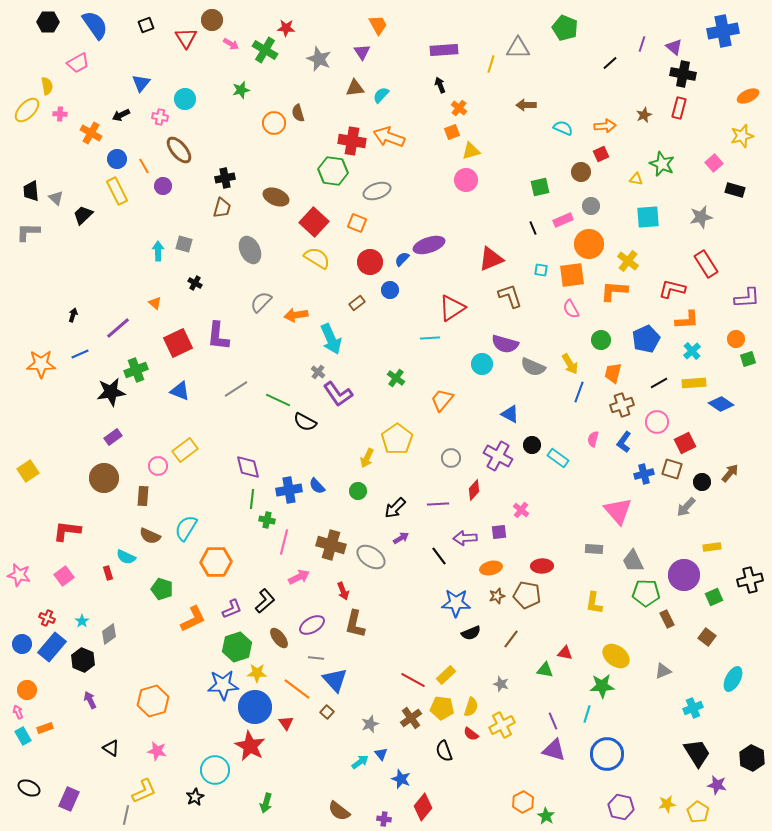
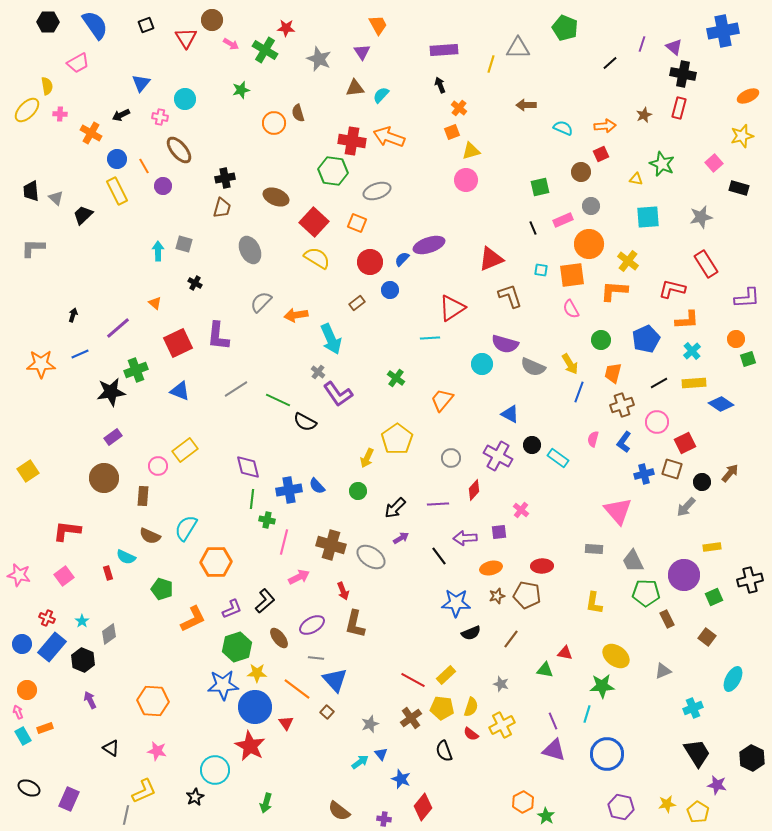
black rectangle at (735, 190): moved 4 px right, 2 px up
gray L-shape at (28, 232): moved 5 px right, 16 px down
orange hexagon at (153, 701): rotated 20 degrees clockwise
